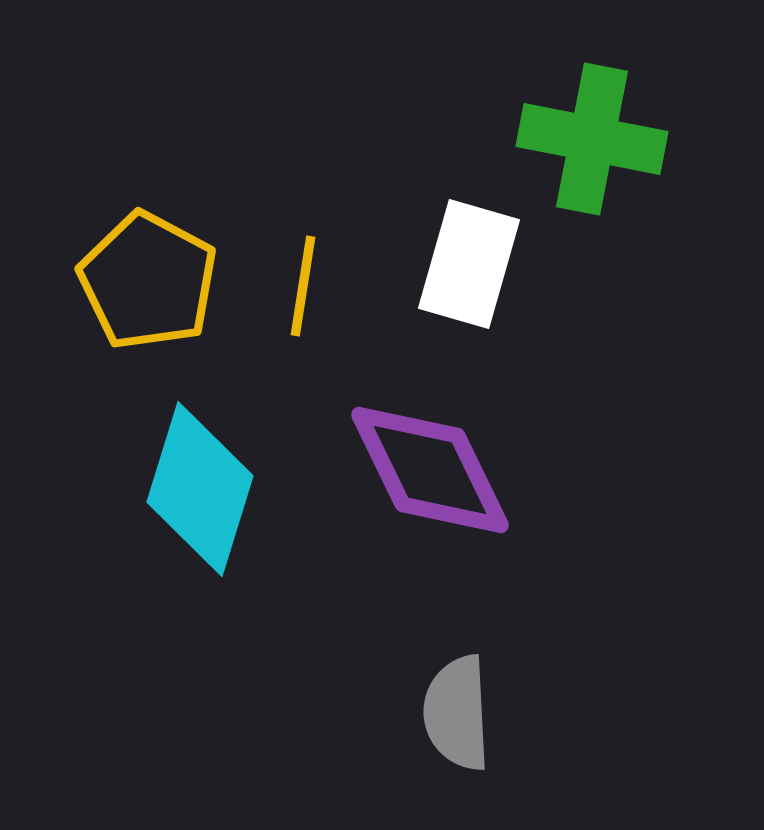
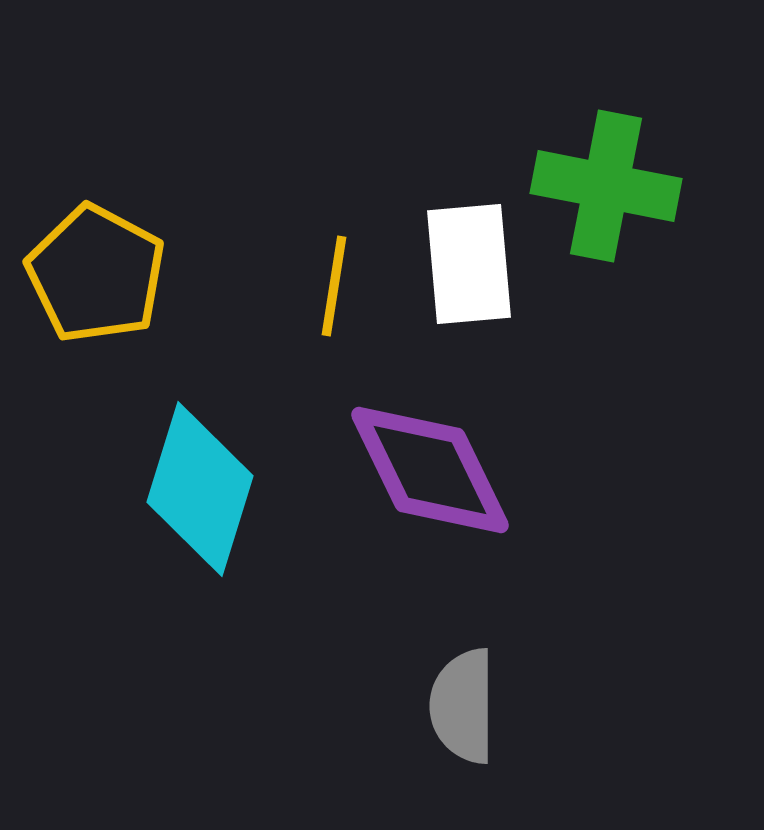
green cross: moved 14 px right, 47 px down
white rectangle: rotated 21 degrees counterclockwise
yellow pentagon: moved 52 px left, 7 px up
yellow line: moved 31 px right
gray semicircle: moved 6 px right, 7 px up; rotated 3 degrees clockwise
